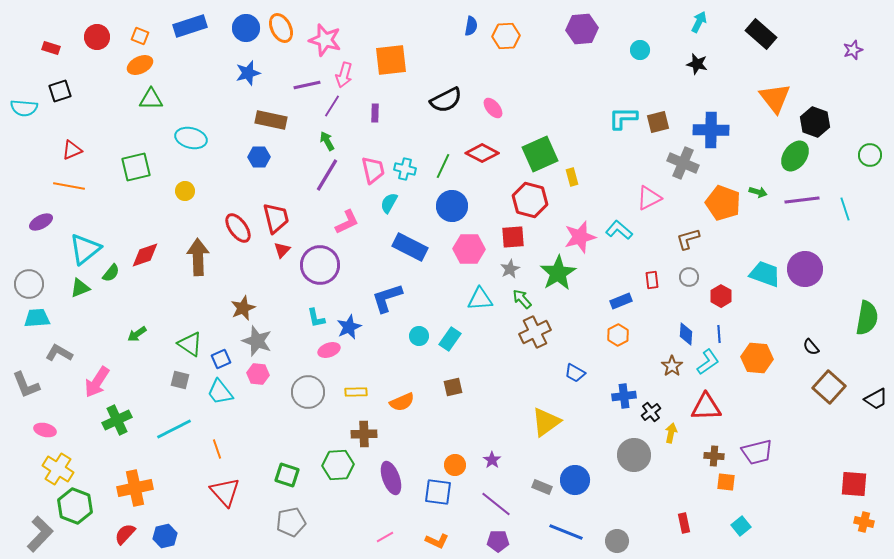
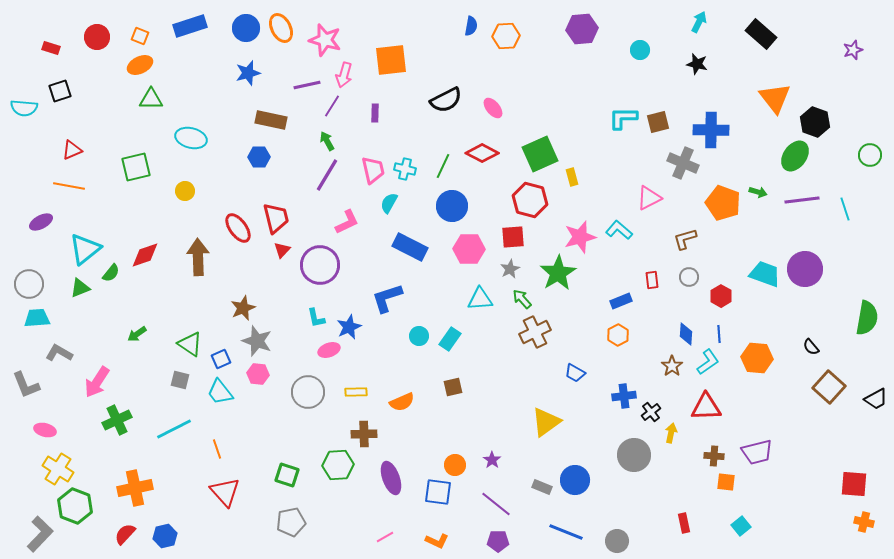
brown L-shape at (688, 239): moved 3 px left
